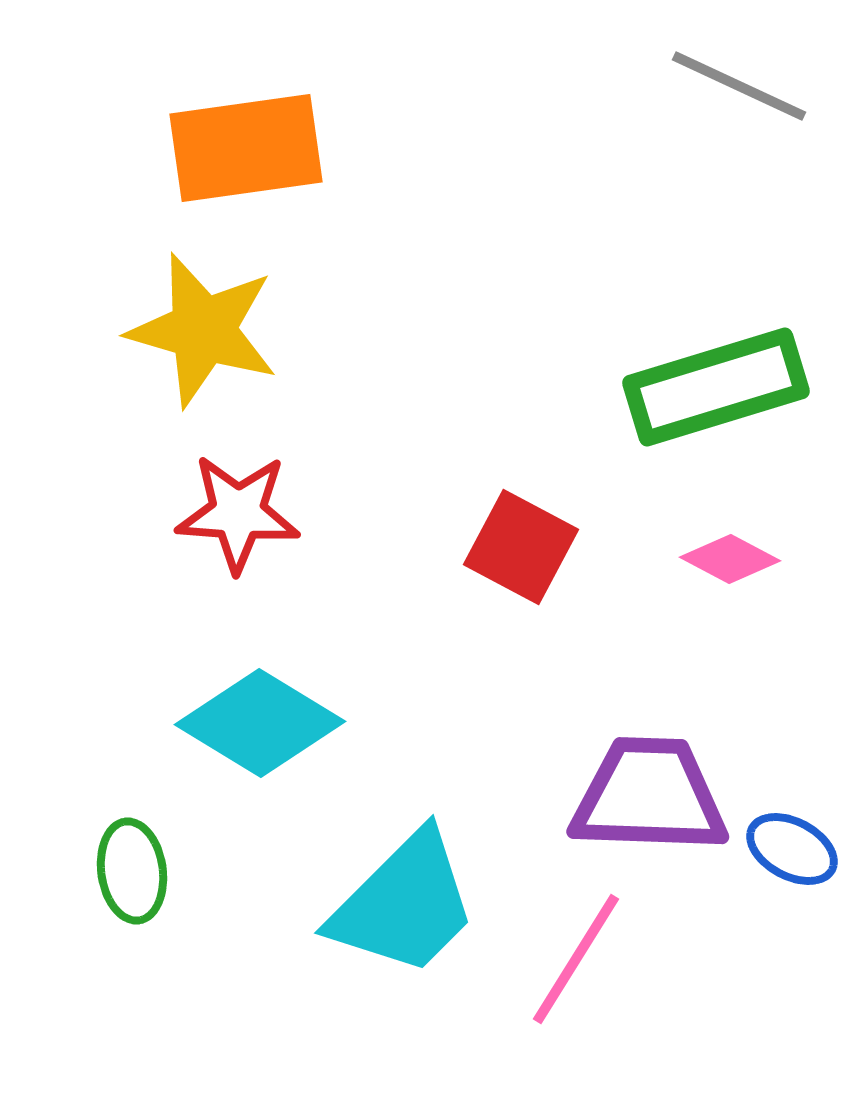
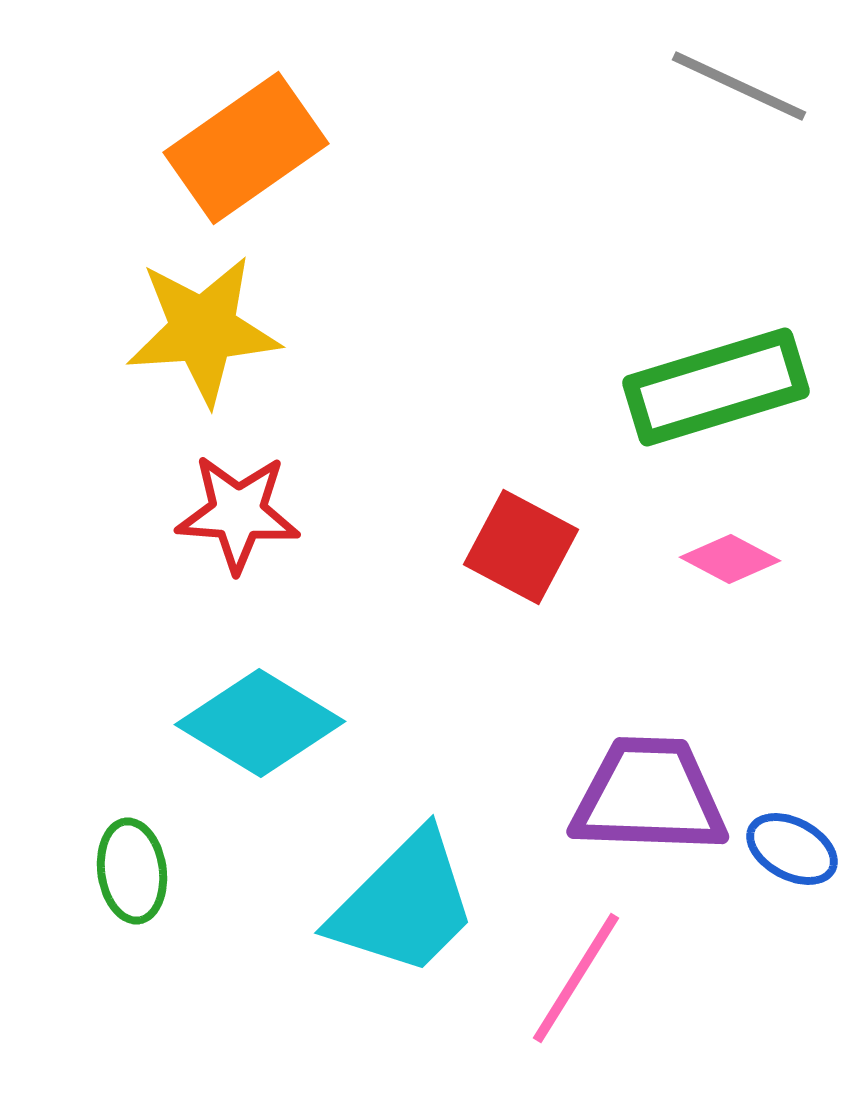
orange rectangle: rotated 27 degrees counterclockwise
yellow star: rotated 20 degrees counterclockwise
pink line: moved 19 px down
